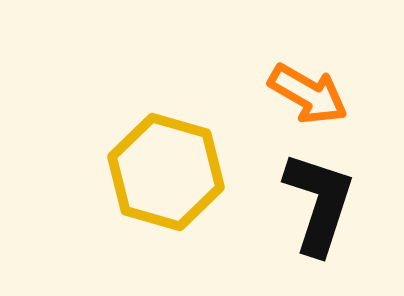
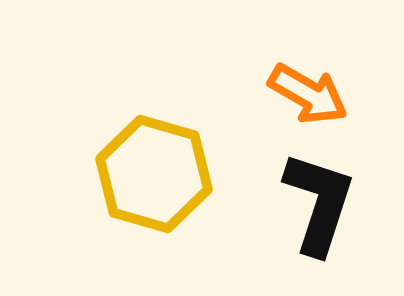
yellow hexagon: moved 12 px left, 2 px down
